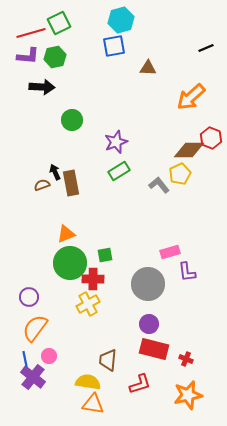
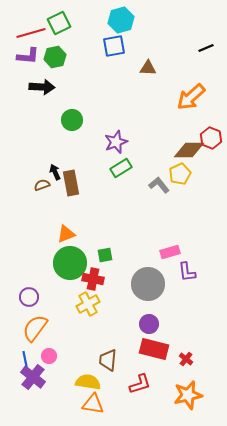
green rectangle at (119, 171): moved 2 px right, 3 px up
red cross at (93, 279): rotated 10 degrees clockwise
red cross at (186, 359): rotated 16 degrees clockwise
